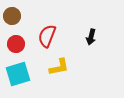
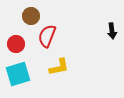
brown circle: moved 19 px right
black arrow: moved 21 px right, 6 px up; rotated 21 degrees counterclockwise
